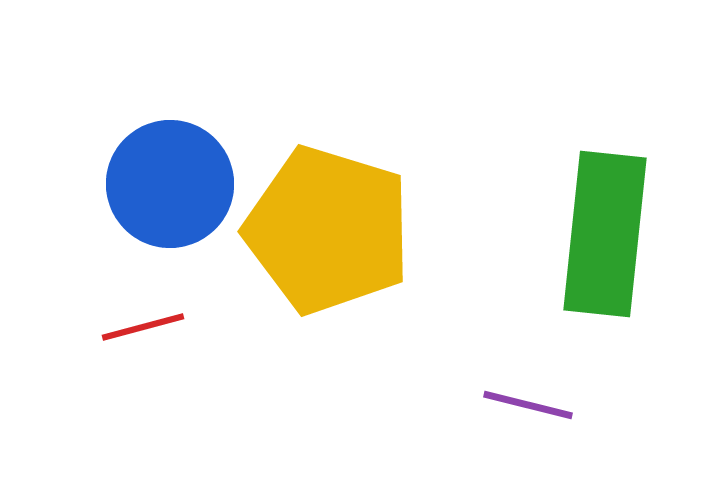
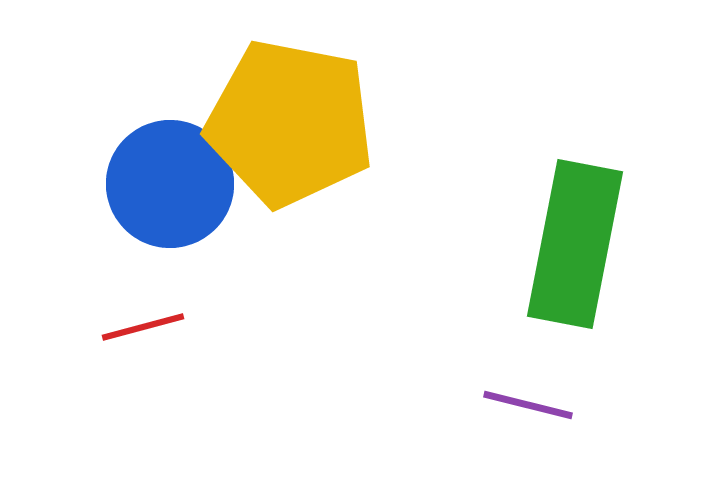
yellow pentagon: moved 38 px left, 107 px up; rotated 6 degrees counterclockwise
green rectangle: moved 30 px left, 10 px down; rotated 5 degrees clockwise
